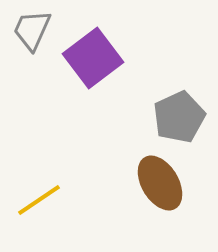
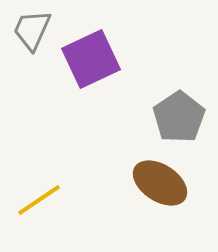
purple square: moved 2 px left, 1 px down; rotated 12 degrees clockwise
gray pentagon: rotated 9 degrees counterclockwise
brown ellipse: rotated 26 degrees counterclockwise
